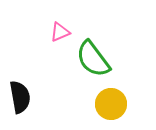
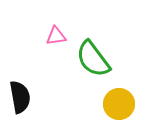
pink triangle: moved 4 px left, 4 px down; rotated 15 degrees clockwise
yellow circle: moved 8 px right
